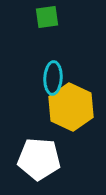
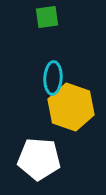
yellow hexagon: rotated 6 degrees counterclockwise
